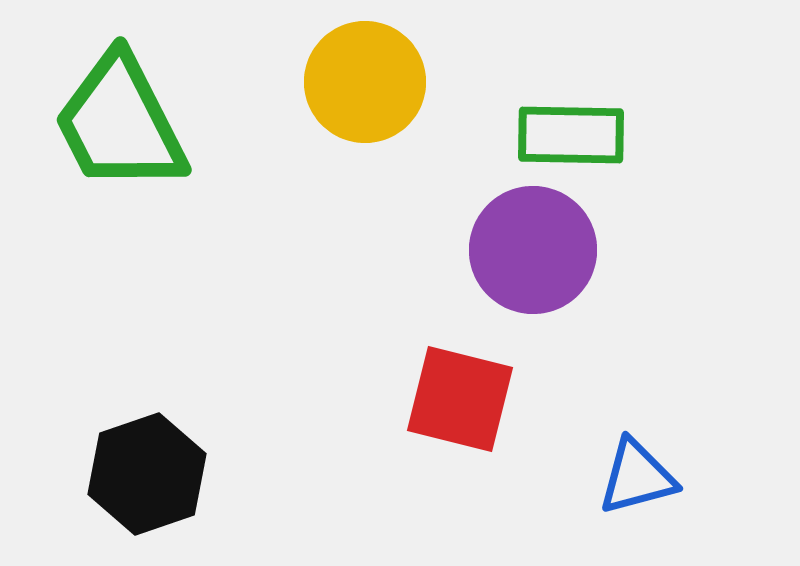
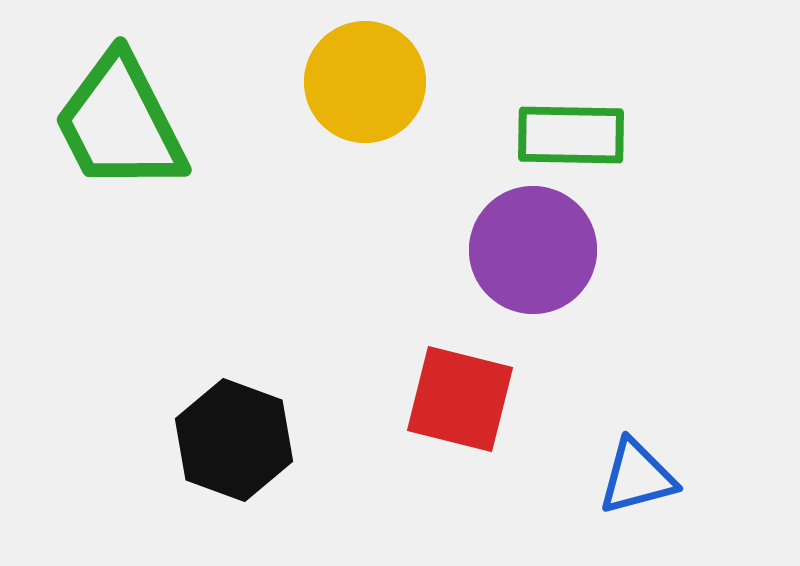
black hexagon: moved 87 px right, 34 px up; rotated 21 degrees counterclockwise
